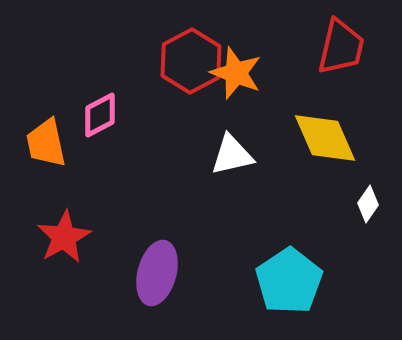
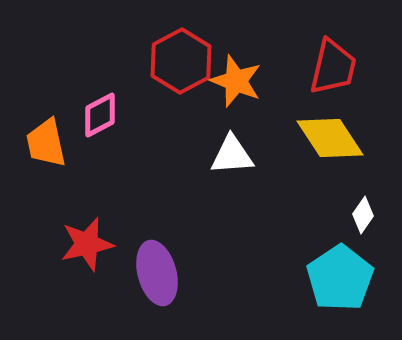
red trapezoid: moved 8 px left, 20 px down
red hexagon: moved 10 px left
orange star: moved 8 px down
yellow diamond: moved 5 px right; rotated 10 degrees counterclockwise
white triangle: rotated 9 degrees clockwise
white diamond: moved 5 px left, 11 px down
red star: moved 23 px right, 7 px down; rotated 16 degrees clockwise
purple ellipse: rotated 30 degrees counterclockwise
cyan pentagon: moved 51 px right, 3 px up
